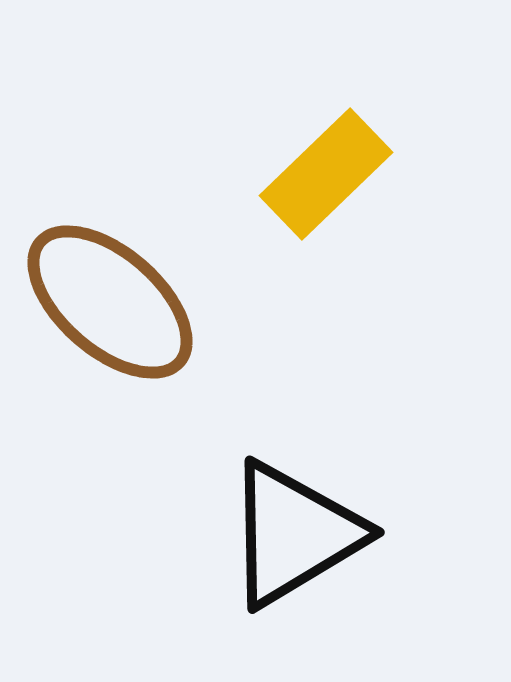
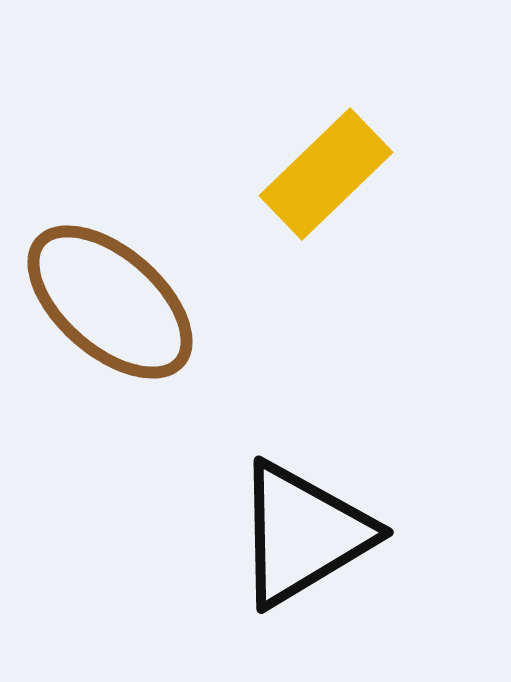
black triangle: moved 9 px right
